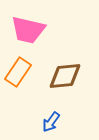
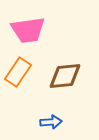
pink trapezoid: rotated 21 degrees counterclockwise
blue arrow: rotated 130 degrees counterclockwise
